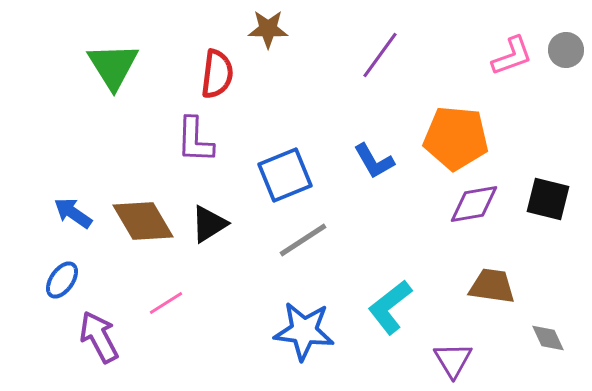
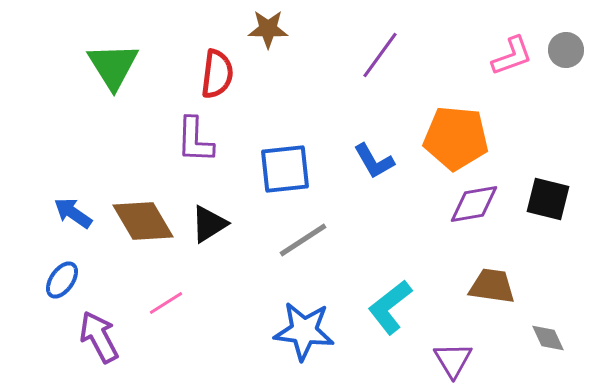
blue square: moved 6 px up; rotated 16 degrees clockwise
